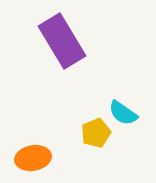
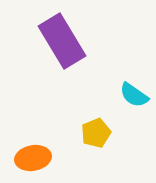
cyan semicircle: moved 11 px right, 18 px up
